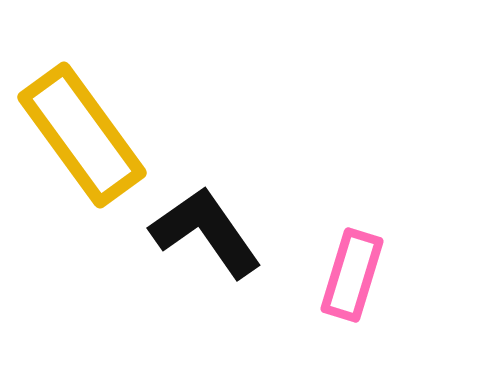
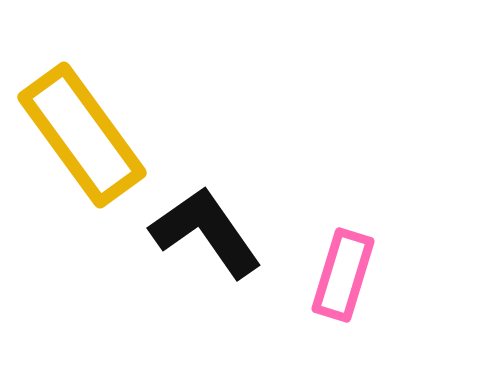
pink rectangle: moved 9 px left
